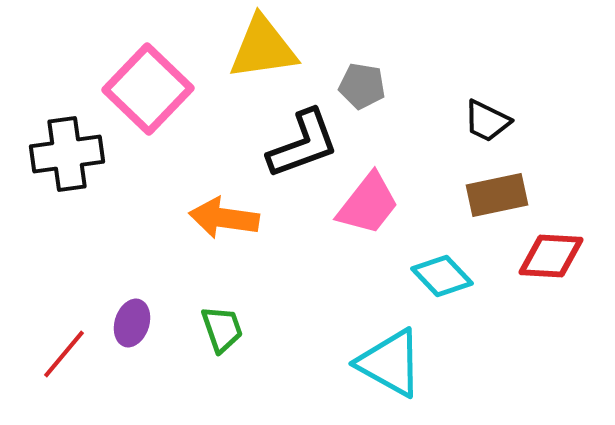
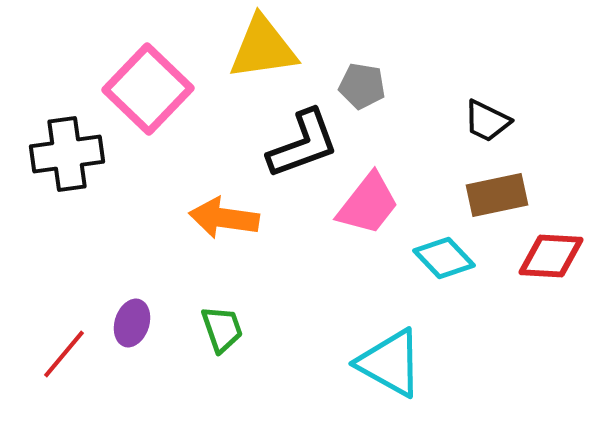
cyan diamond: moved 2 px right, 18 px up
